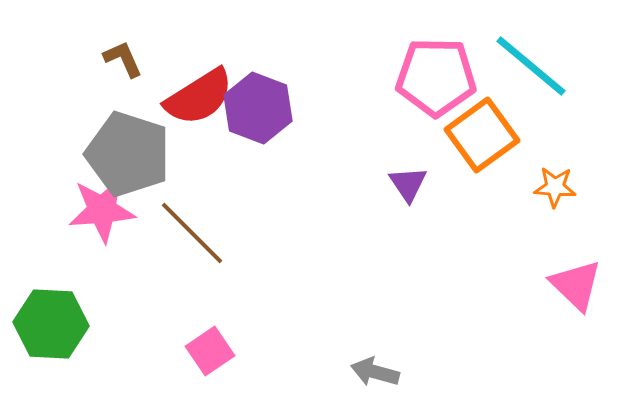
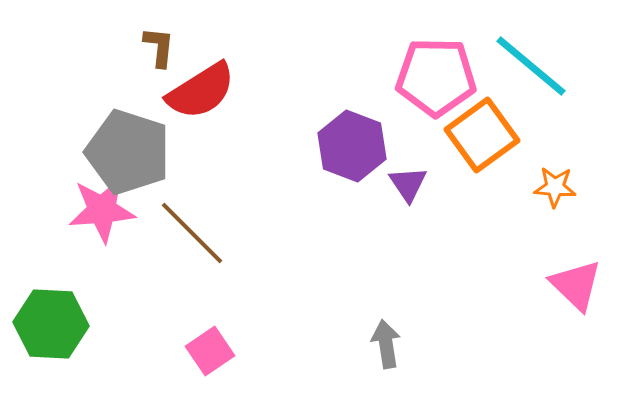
brown L-shape: moved 36 px right, 12 px up; rotated 30 degrees clockwise
red semicircle: moved 2 px right, 6 px up
purple hexagon: moved 94 px right, 38 px down
gray pentagon: moved 2 px up
gray arrow: moved 11 px right, 28 px up; rotated 66 degrees clockwise
